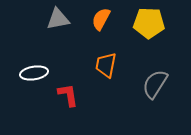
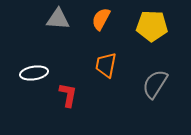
gray triangle: rotated 15 degrees clockwise
yellow pentagon: moved 3 px right, 3 px down
red L-shape: rotated 20 degrees clockwise
